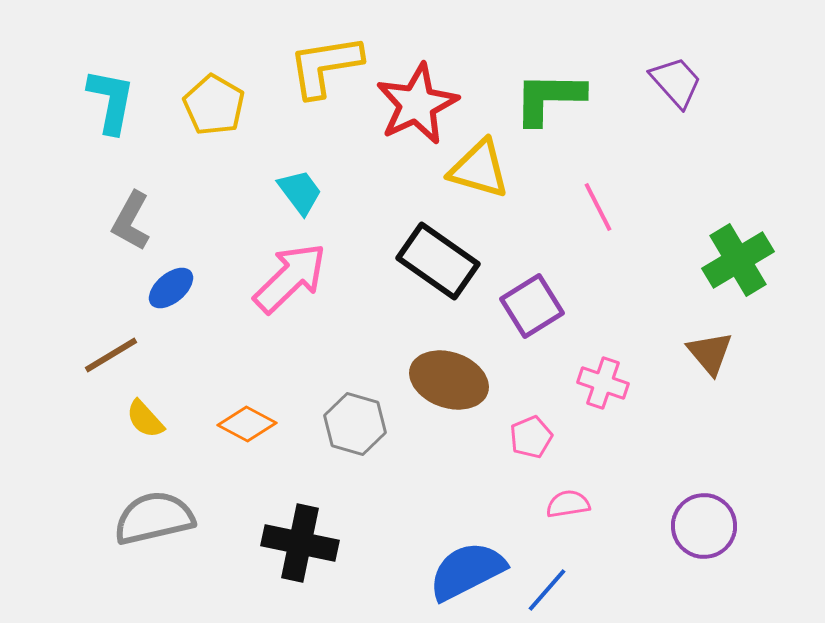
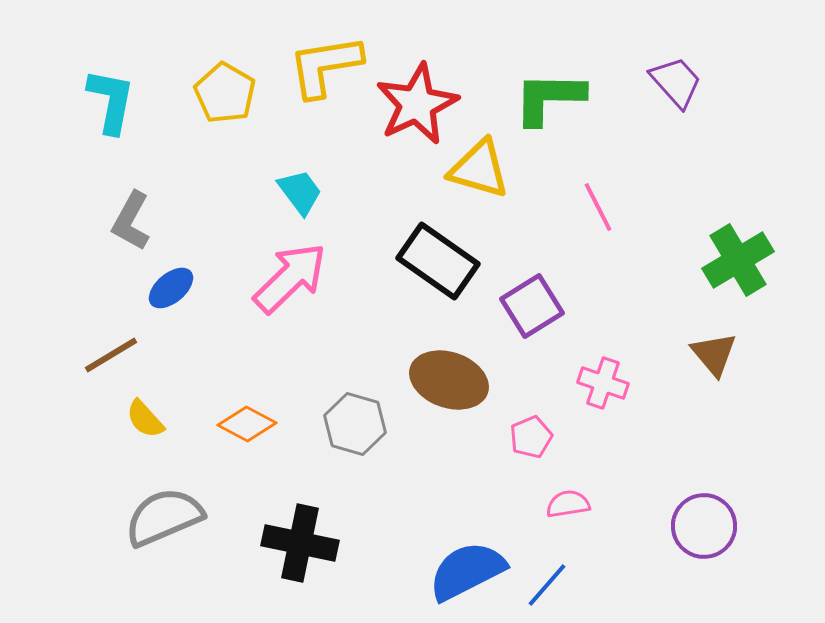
yellow pentagon: moved 11 px right, 12 px up
brown triangle: moved 4 px right, 1 px down
gray semicircle: moved 10 px right, 1 px up; rotated 10 degrees counterclockwise
blue line: moved 5 px up
